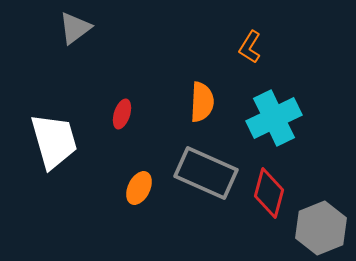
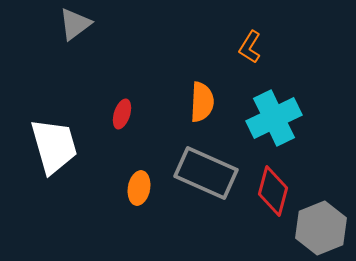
gray triangle: moved 4 px up
white trapezoid: moved 5 px down
orange ellipse: rotated 16 degrees counterclockwise
red diamond: moved 4 px right, 2 px up
